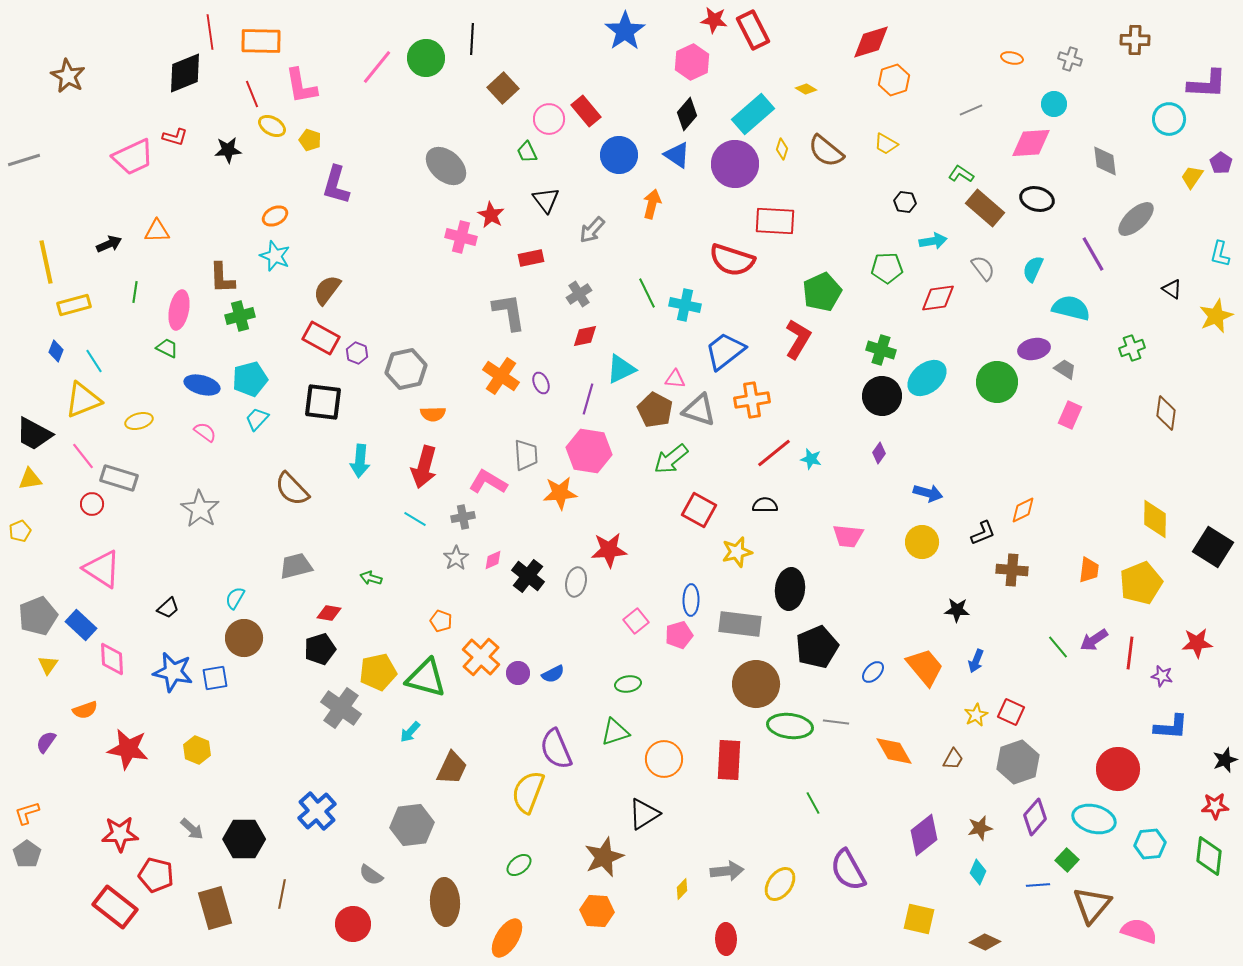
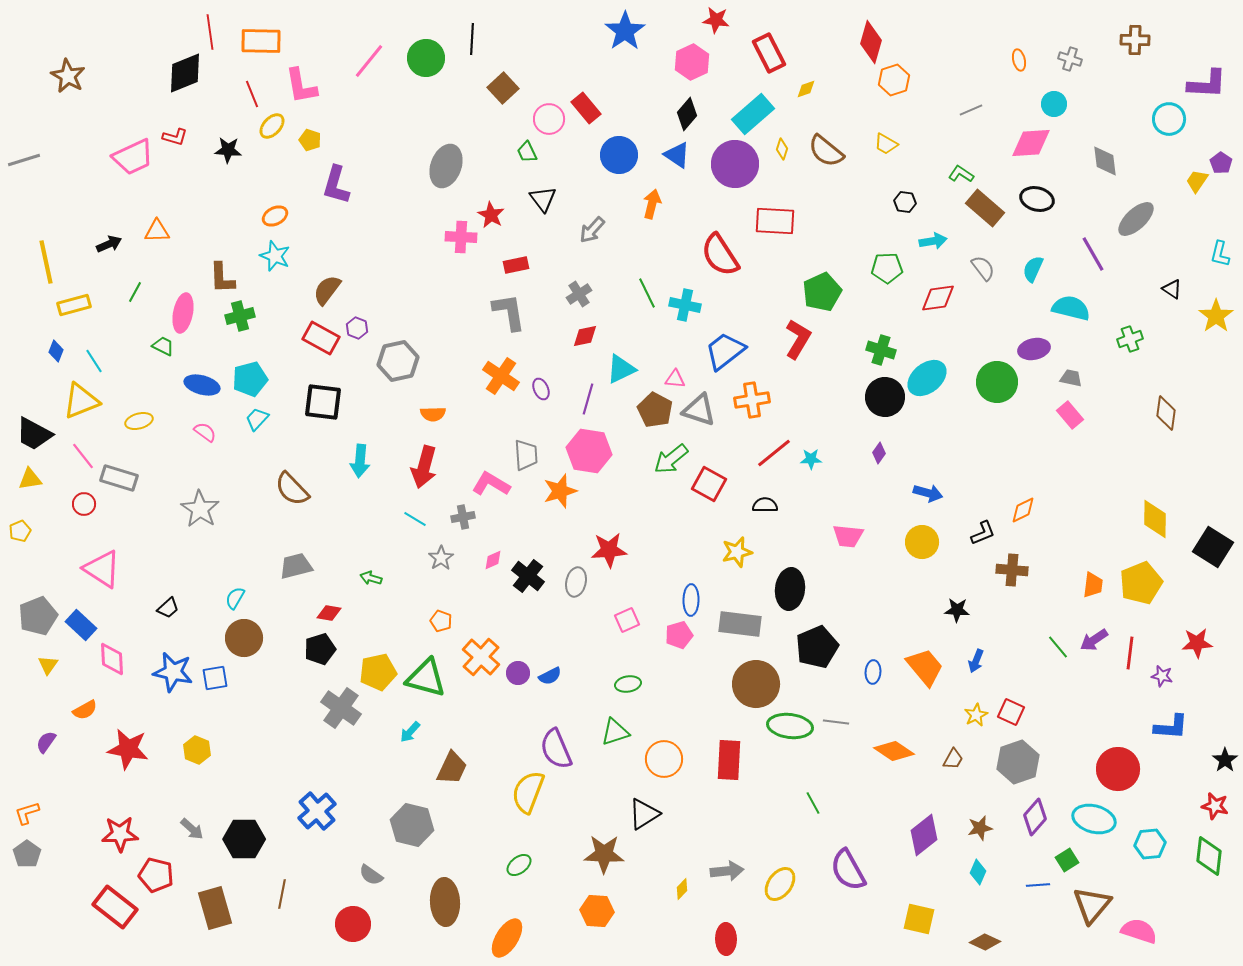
red star at (714, 20): moved 2 px right
red rectangle at (753, 30): moved 16 px right, 23 px down
red diamond at (871, 42): rotated 57 degrees counterclockwise
orange ellipse at (1012, 58): moved 7 px right, 2 px down; rotated 65 degrees clockwise
pink line at (377, 67): moved 8 px left, 6 px up
yellow diamond at (806, 89): rotated 50 degrees counterclockwise
red rectangle at (586, 111): moved 3 px up
yellow ellipse at (272, 126): rotated 76 degrees counterclockwise
black star at (228, 150): rotated 8 degrees clockwise
gray ellipse at (446, 166): rotated 69 degrees clockwise
yellow trapezoid at (1192, 177): moved 5 px right, 4 px down
black triangle at (546, 200): moved 3 px left, 1 px up
pink cross at (461, 237): rotated 12 degrees counterclockwise
red rectangle at (531, 258): moved 15 px left, 7 px down
red semicircle at (732, 260): moved 12 px left, 5 px up; rotated 39 degrees clockwise
green line at (135, 292): rotated 20 degrees clockwise
pink ellipse at (179, 310): moved 4 px right, 3 px down
yellow star at (1216, 316): rotated 12 degrees counterclockwise
green trapezoid at (167, 348): moved 4 px left, 2 px up
green cross at (1132, 348): moved 2 px left, 9 px up
purple hexagon at (357, 353): moved 25 px up
gray hexagon at (406, 369): moved 8 px left, 8 px up
gray trapezoid at (1065, 369): moved 6 px right, 9 px down; rotated 20 degrees counterclockwise
purple ellipse at (541, 383): moved 6 px down
black circle at (882, 396): moved 3 px right, 1 px down
yellow triangle at (83, 400): moved 2 px left, 1 px down
pink rectangle at (1070, 415): rotated 64 degrees counterclockwise
cyan star at (811, 459): rotated 15 degrees counterclockwise
pink L-shape at (488, 482): moved 3 px right, 2 px down
orange star at (560, 493): moved 2 px up; rotated 12 degrees counterclockwise
red circle at (92, 504): moved 8 px left
red square at (699, 510): moved 10 px right, 26 px up
gray star at (456, 558): moved 15 px left
orange trapezoid at (1089, 570): moved 4 px right, 15 px down
pink square at (636, 621): moved 9 px left, 1 px up; rotated 15 degrees clockwise
blue ellipse at (873, 672): rotated 40 degrees counterclockwise
blue semicircle at (553, 674): moved 3 px left, 2 px down
orange semicircle at (85, 710): rotated 10 degrees counterclockwise
orange diamond at (894, 751): rotated 27 degrees counterclockwise
black star at (1225, 760): rotated 15 degrees counterclockwise
red star at (1215, 806): rotated 16 degrees clockwise
gray hexagon at (412, 825): rotated 21 degrees clockwise
brown star at (604, 857): moved 3 px up; rotated 24 degrees clockwise
green square at (1067, 860): rotated 15 degrees clockwise
